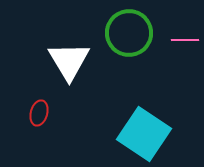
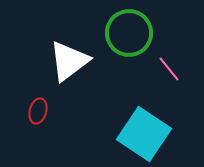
pink line: moved 16 px left, 29 px down; rotated 52 degrees clockwise
white triangle: rotated 24 degrees clockwise
red ellipse: moved 1 px left, 2 px up
